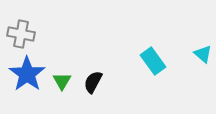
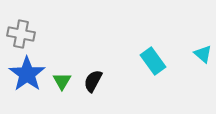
black semicircle: moved 1 px up
